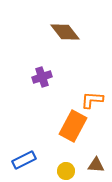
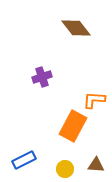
brown diamond: moved 11 px right, 4 px up
orange L-shape: moved 2 px right
yellow circle: moved 1 px left, 2 px up
